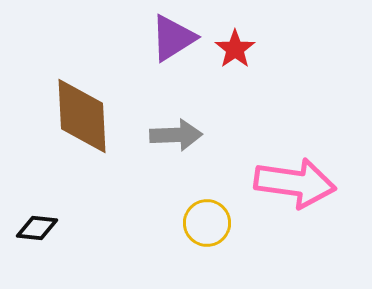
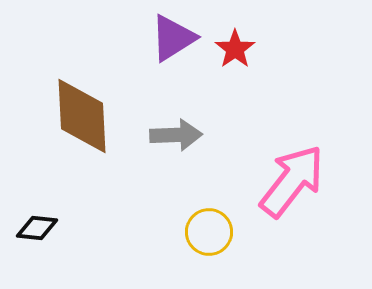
pink arrow: moved 3 px left, 2 px up; rotated 60 degrees counterclockwise
yellow circle: moved 2 px right, 9 px down
